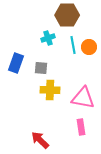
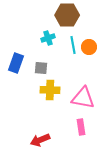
red arrow: rotated 66 degrees counterclockwise
